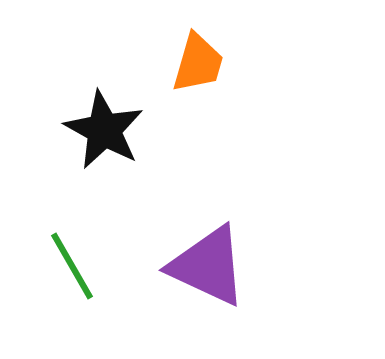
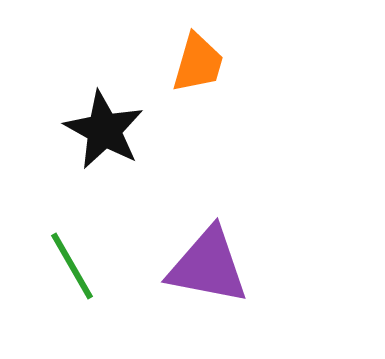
purple triangle: rotated 14 degrees counterclockwise
